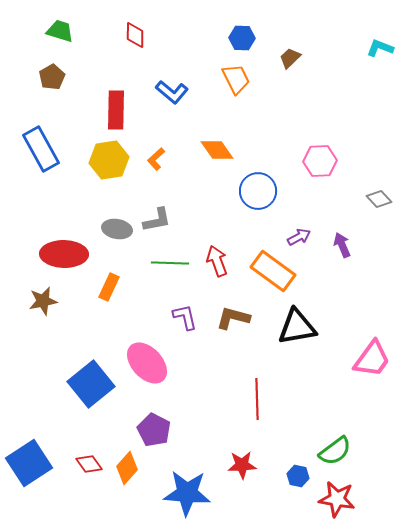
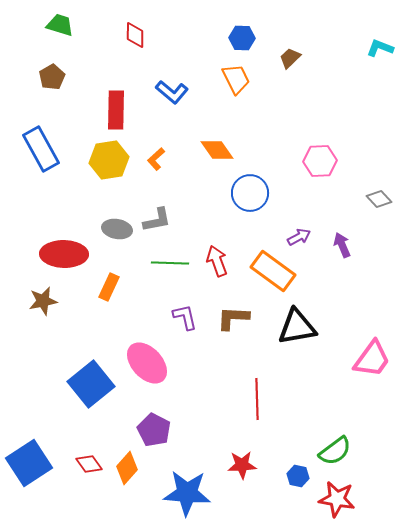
green trapezoid at (60, 31): moved 6 px up
blue circle at (258, 191): moved 8 px left, 2 px down
brown L-shape at (233, 318): rotated 12 degrees counterclockwise
